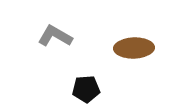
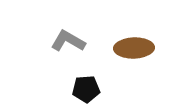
gray L-shape: moved 13 px right, 5 px down
